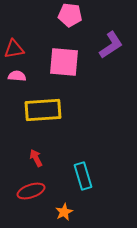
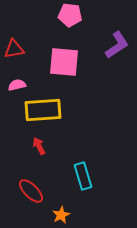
purple L-shape: moved 6 px right
pink semicircle: moved 9 px down; rotated 18 degrees counterclockwise
red arrow: moved 3 px right, 12 px up
red ellipse: rotated 64 degrees clockwise
orange star: moved 3 px left, 3 px down
